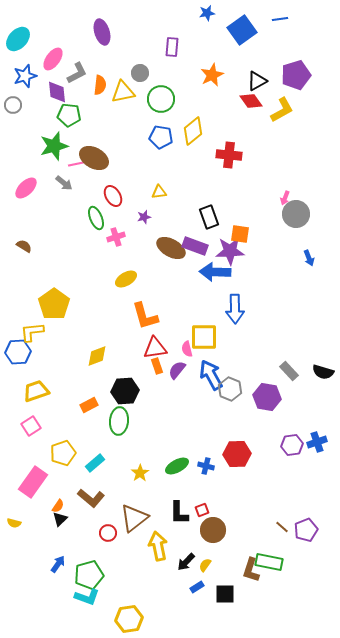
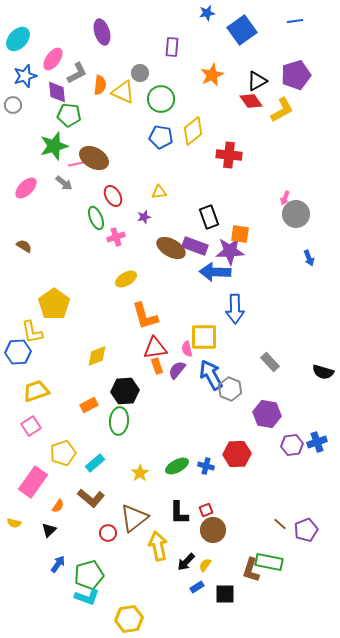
blue line at (280, 19): moved 15 px right, 2 px down
yellow triangle at (123, 92): rotated 35 degrees clockwise
yellow L-shape at (32, 332): rotated 95 degrees counterclockwise
gray rectangle at (289, 371): moved 19 px left, 9 px up
purple hexagon at (267, 397): moved 17 px down
red square at (202, 510): moved 4 px right
black triangle at (60, 519): moved 11 px left, 11 px down
brown line at (282, 527): moved 2 px left, 3 px up
